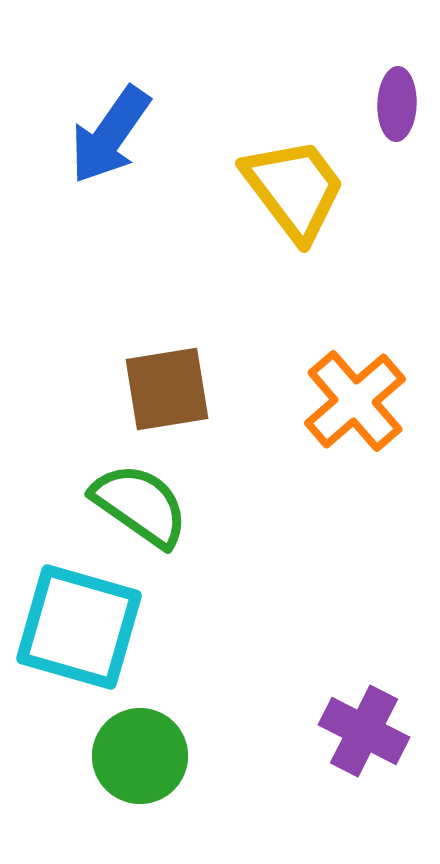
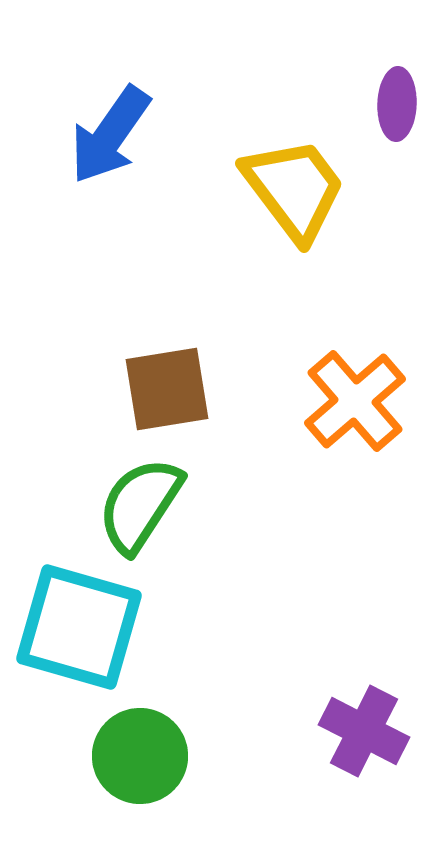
green semicircle: rotated 92 degrees counterclockwise
